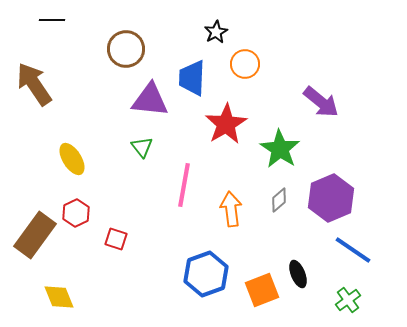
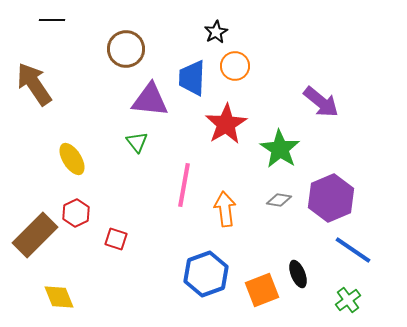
orange circle: moved 10 px left, 2 px down
green triangle: moved 5 px left, 5 px up
gray diamond: rotated 50 degrees clockwise
orange arrow: moved 6 px left
brown rectangle: rotated 9 degrees clockwise
